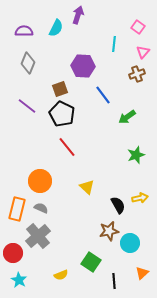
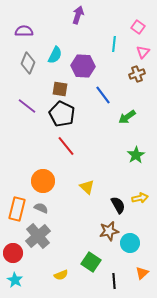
cyan semicircle: moved 1 px left, 27 px down
brown square: rotated 28 degrees clockwise
red line: moved 1 px left, 1 px up
green star: rotated 12 degrees counterclockwise
orange circle: moved 3 px right
cyan star: moved 4 px left
